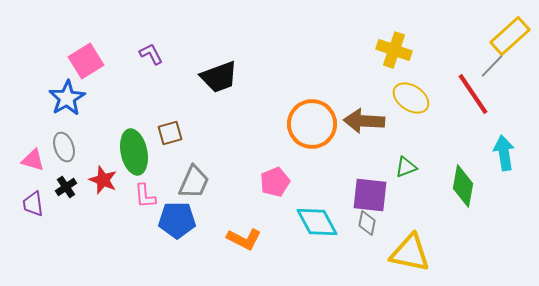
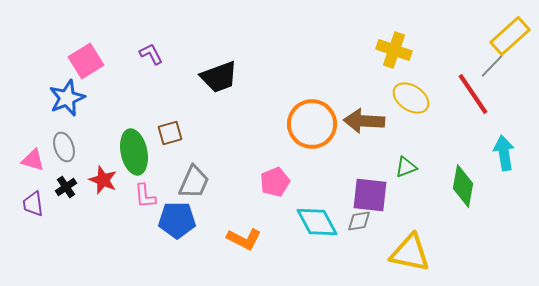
blue star: rotated 9 degrees clockwise
gray diamond: moved 8 px left, 2 px up; rotated 70 degrees clockwise
